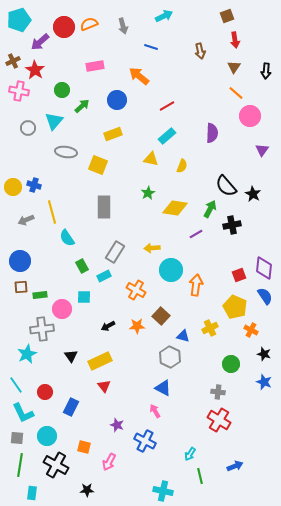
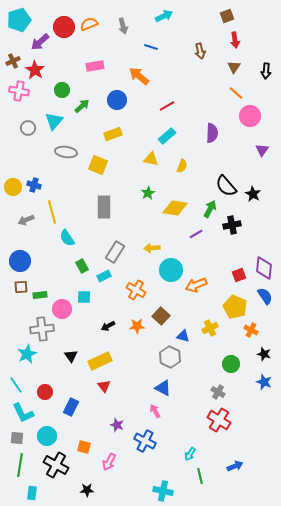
orange arrow at (196, 285): rotated 120 degrees counterclockwise
gray cross at (218, 392): rotated 24 degrees clockwise
